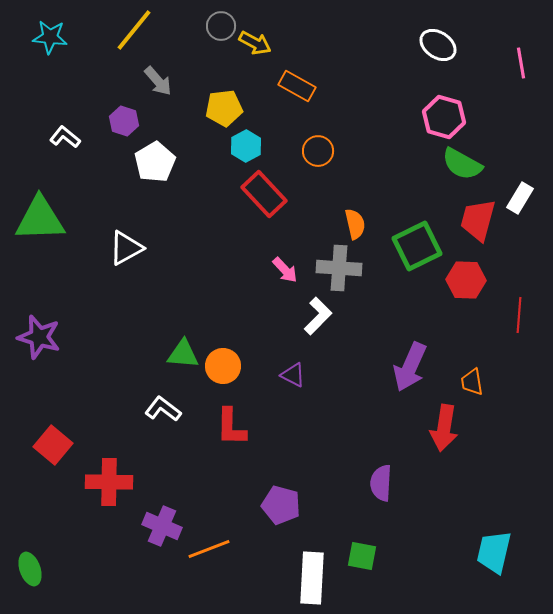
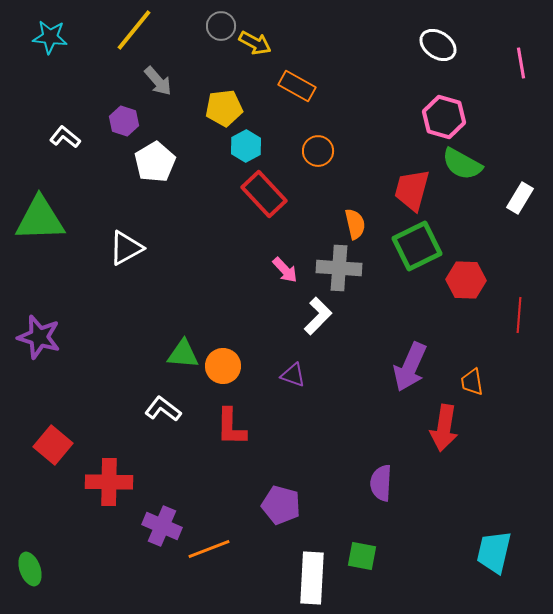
red trapezoid at (478, 220): moved 66 px left, 30 px up
purple triangle at (293, 375): rotated 8 degrees counterclockwise
